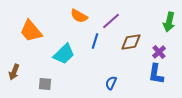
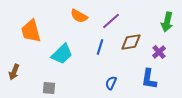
green arrow: moved 2 px left
orange trapezoid: rotated 25 degrees clockwise
blue line: moved 5 px right, 6 px down
cyan trapezoid: moved 2 px left
blue L-shape: moved 7 px left, 5 px down
gray square: moved 4 px right, 4 px down
